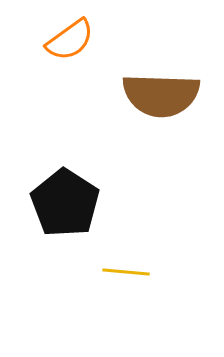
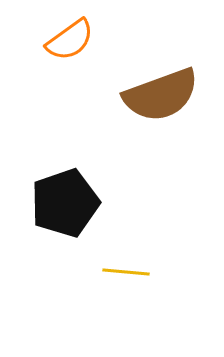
brown semicircle: rotated 22 degrees counterclockwise
black pentagon: rotated 20 degrees clockwise
